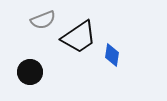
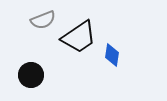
black circle: moved 1 px right, 3 px down
